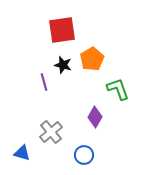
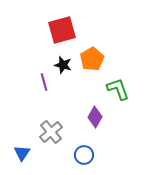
red square: rotated 8 degrees counterclockwise
blue triangle: rotated 48 degrees clockwise
